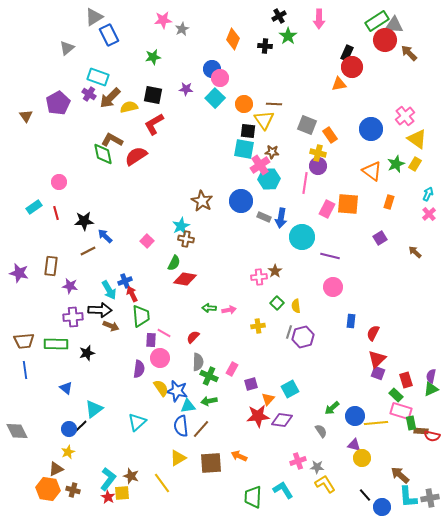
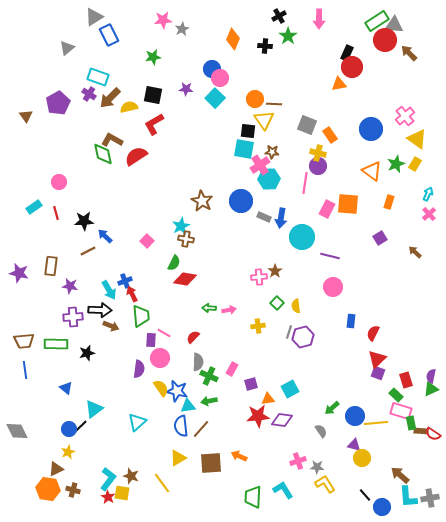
orange circle at (244, 104): moved 11 px right, 5 px up
orange triangle at (268, 399): rotated 40 degrees clockwise
red semicircle at (432, 436): moved 1 px right, 2 px up; rotated 21 degrees clockwise
yellow square at (122, 493): rotated 14 degrees clockwise
